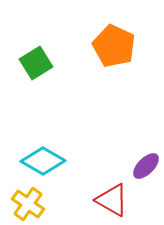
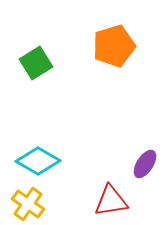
orange pentagon: rotated 30 degrees clockwise
cyan diamond: moved 5 px left
purple ellipse: moved 1 px left, 2 px up; rotated 12 degrees counterclockwise
red triangle: moved 1 px left, 1 px down; rotated 39 degrees counterclockwise
